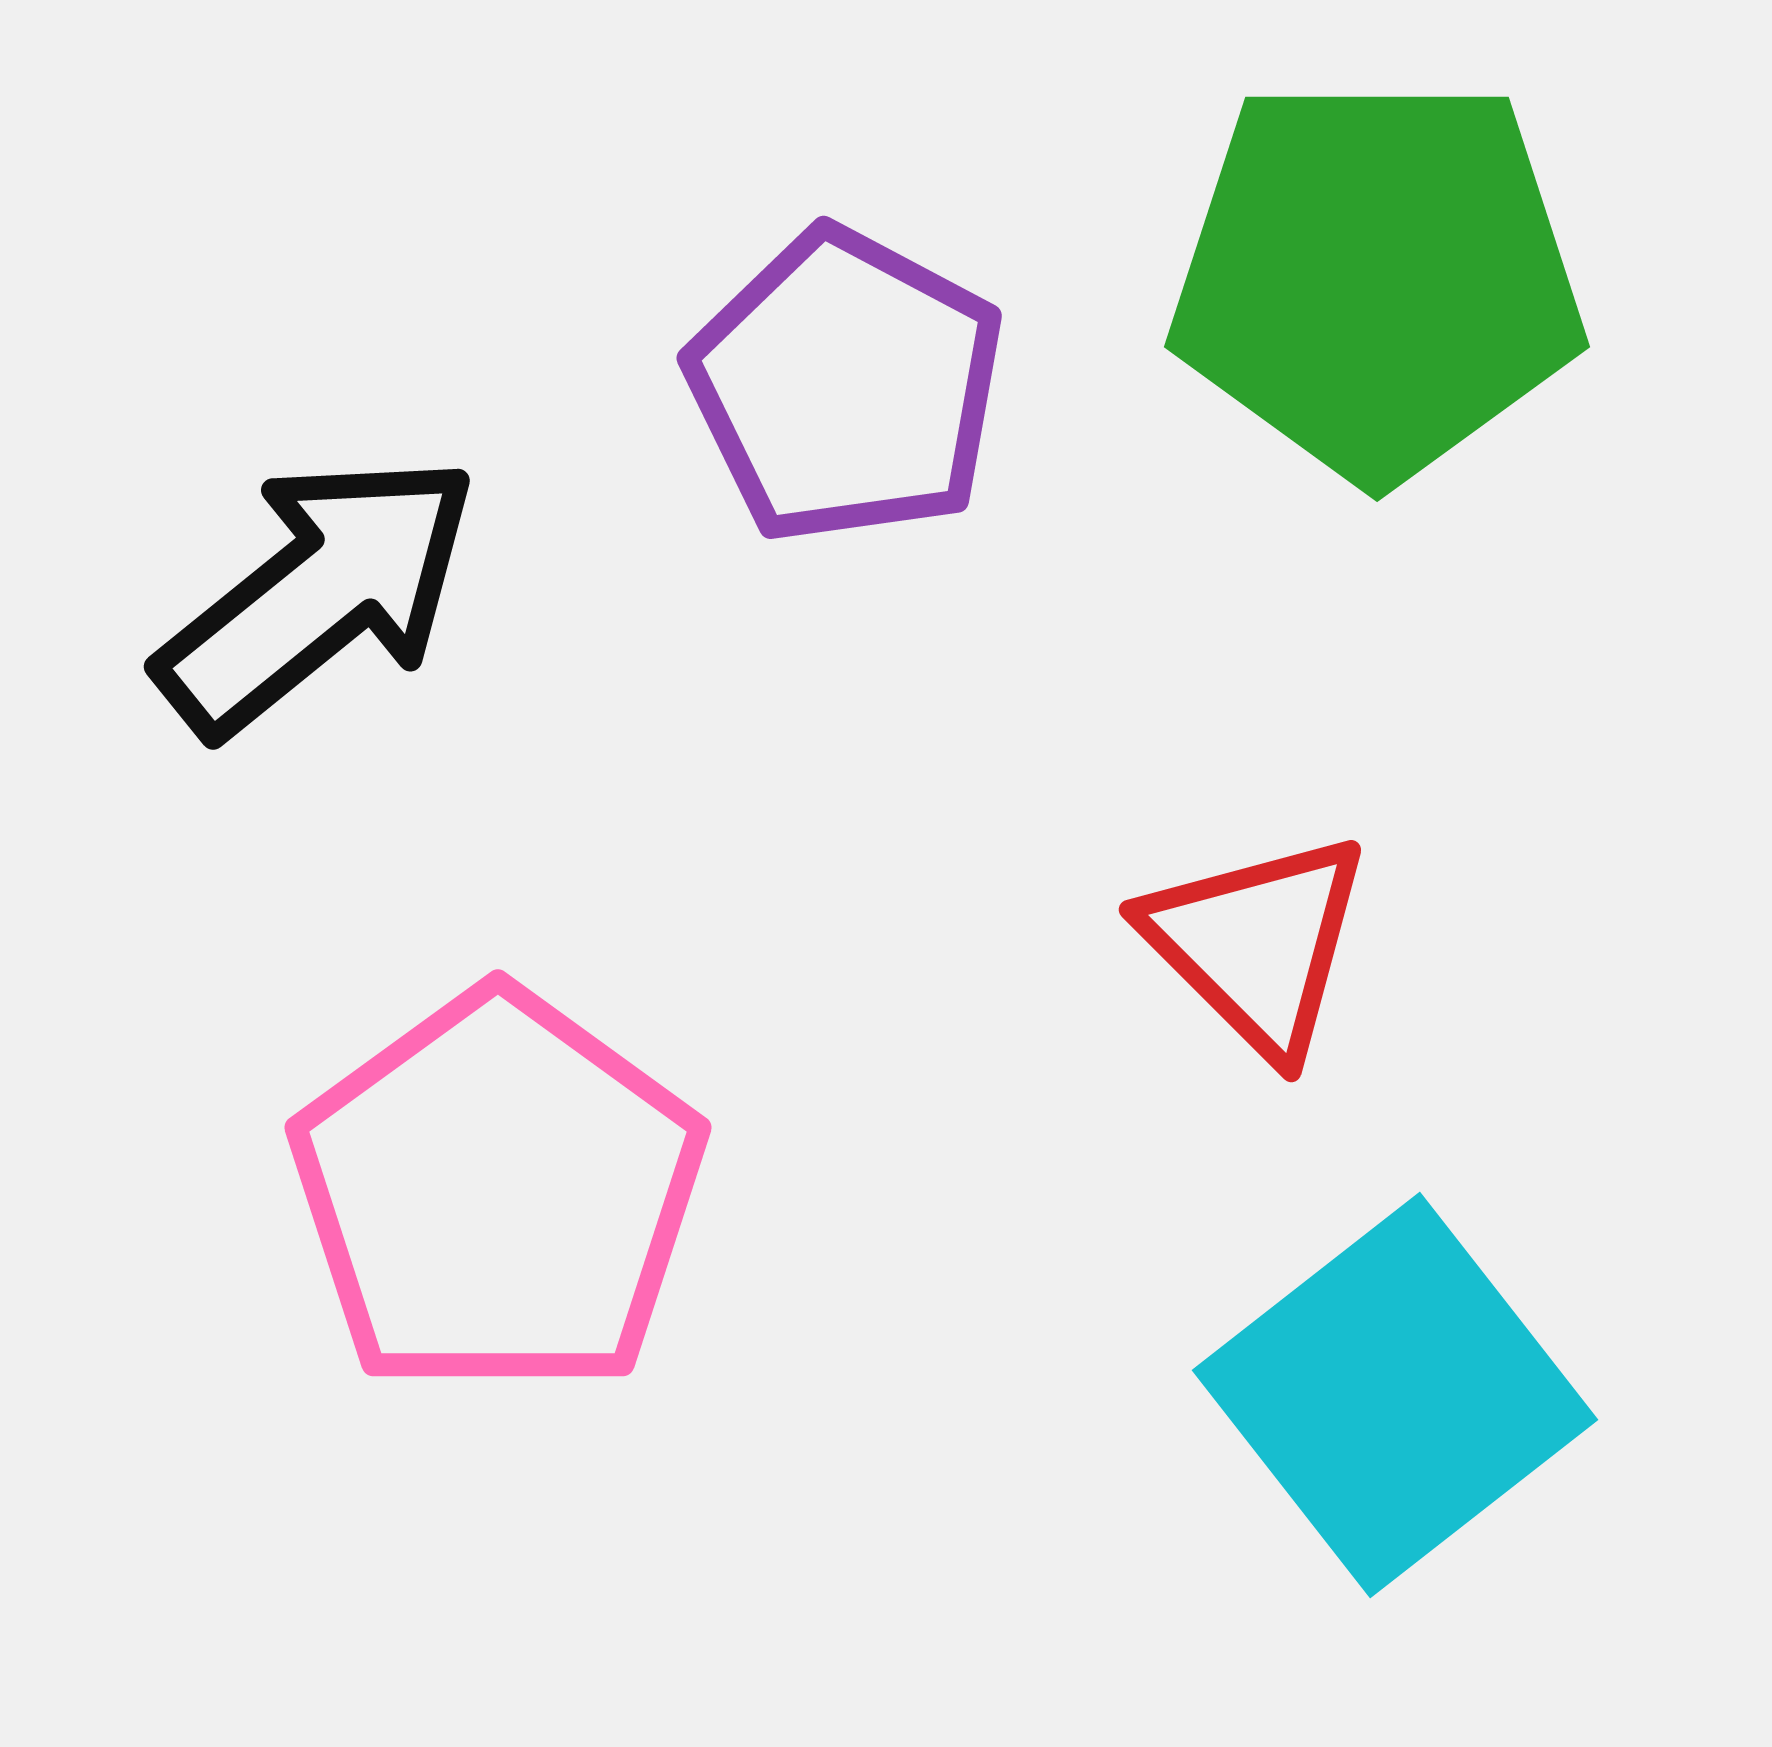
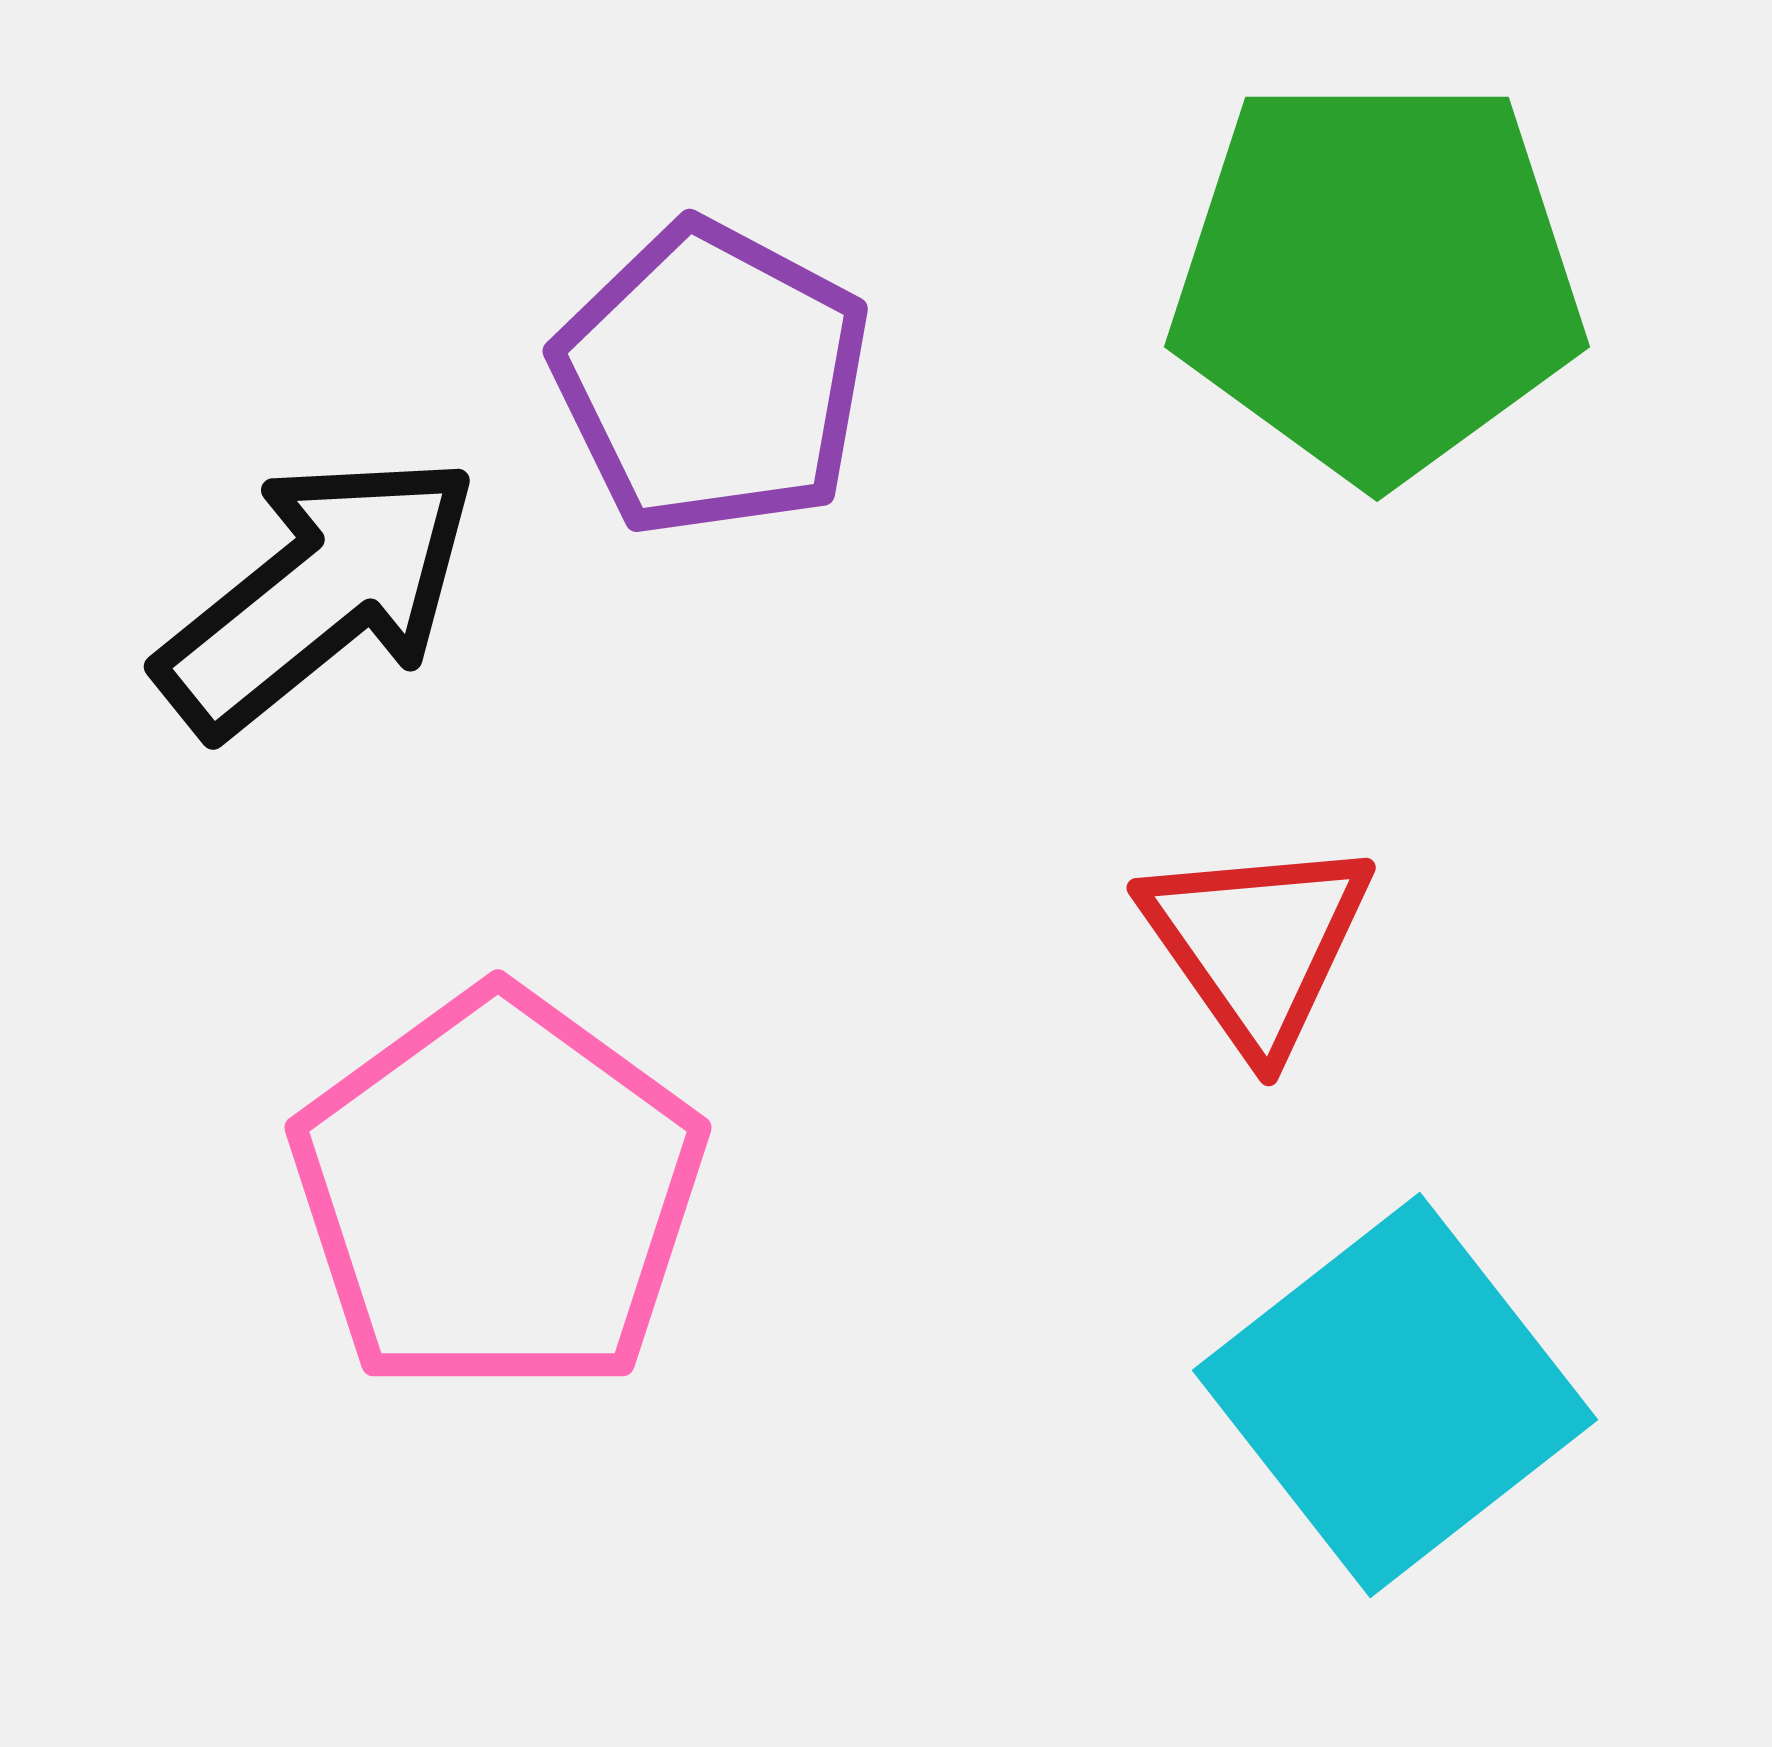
purple pentagon: moved 134 px left, 7 px up
red triangle: rotated 10 degrees clockwise
